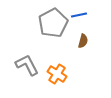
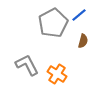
blue line: rotated 28 degrees counterclockwise
